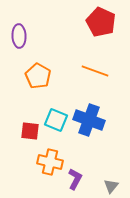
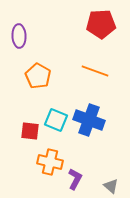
red pentagon: moved 2 px down; rotated 28 degrees counterclockwise
gray triangle: rotated 28 degrees counterclockwise
